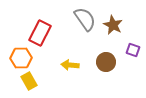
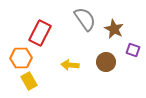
brown star: moved 1 px right, 4 px down
